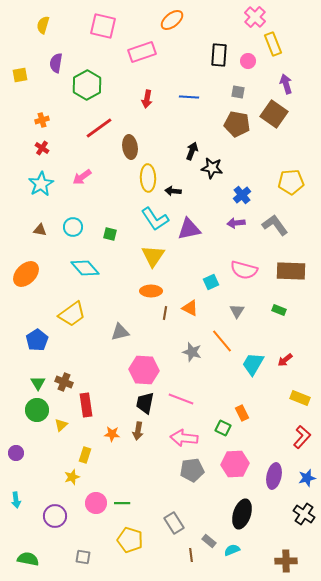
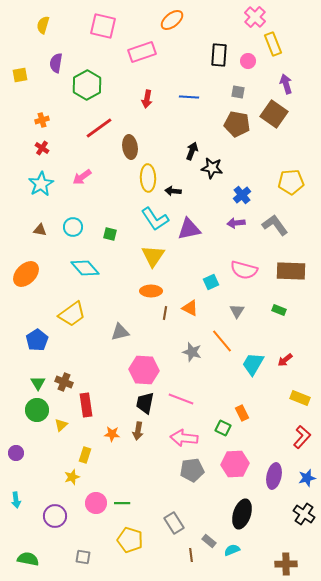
brown cross at (286, 561): moved 3 px down
